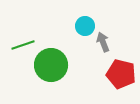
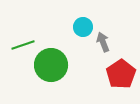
cyan circle: moved 2 px left, 1 px down
red pentagon: rotated 24 degrees clockwise
